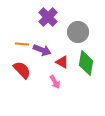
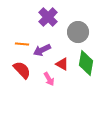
purple arrow: rotated 132 degrees clockwise
red triangle: moved 2 px down
pink arrow: moved 6 px left, 3 px up
